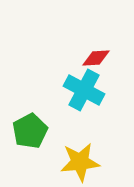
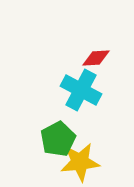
cyan cross: moved 3 px left
green pentagon: moved 28 px right, 8 px down
